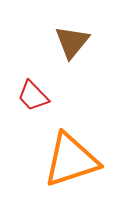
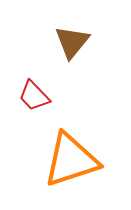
red trapezoid: moved 1 px right
